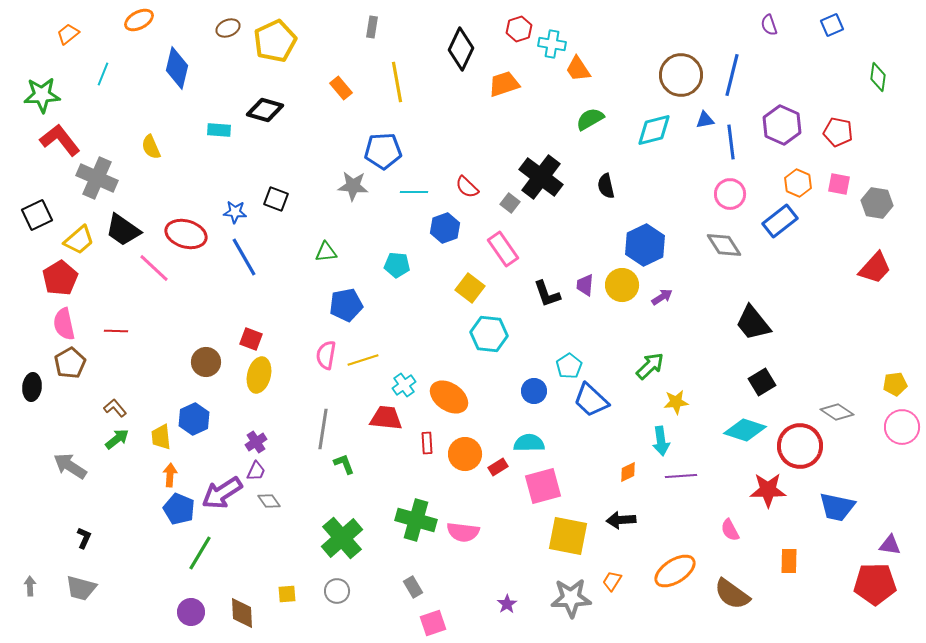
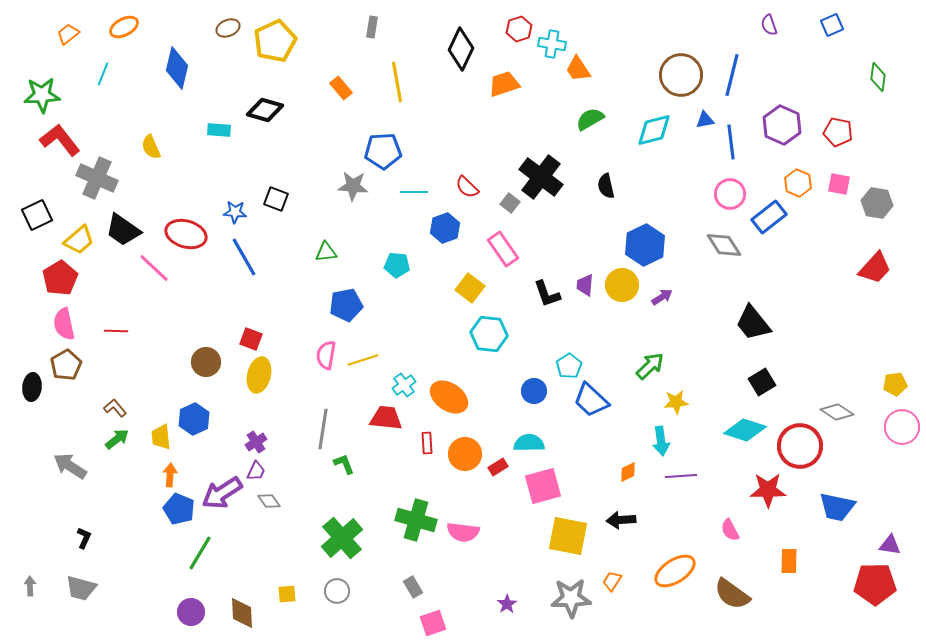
orange ellipse at (139, 20): moved 15 px left, 7 px down
blue rectangle at (780, 221): moved 11 px left, 4 px up
brown pentagon at (70, 363): moved 4 px left, 2 px down
